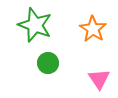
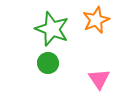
green star: moved 17 px right, 4 px down
orange star: moved 3 px right, 9 px up; rotated 16 degrees clockwise
